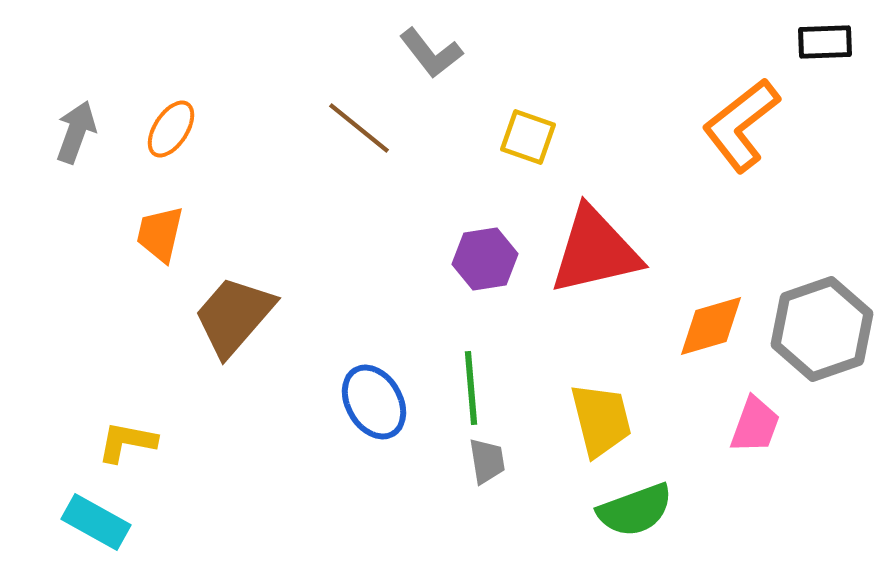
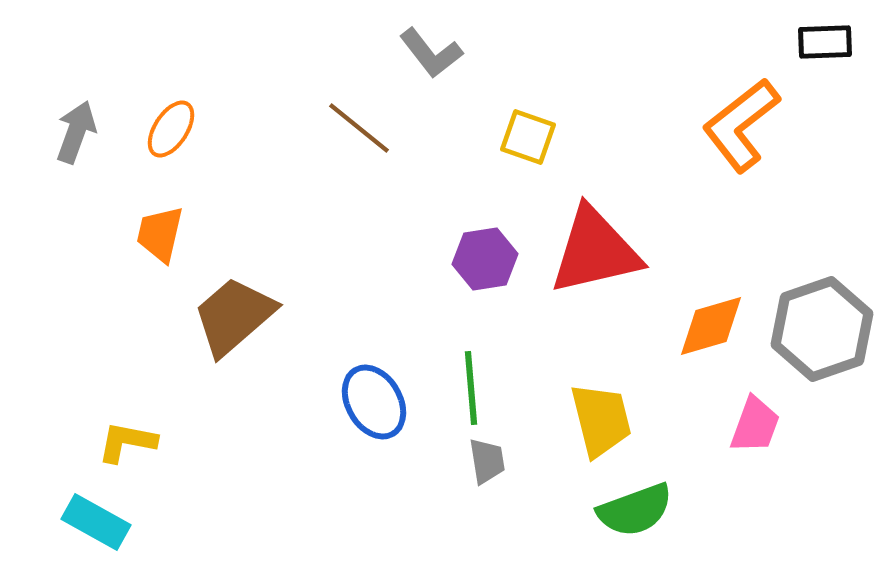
brown trapezoid: rotated 8 degrees clockwise
